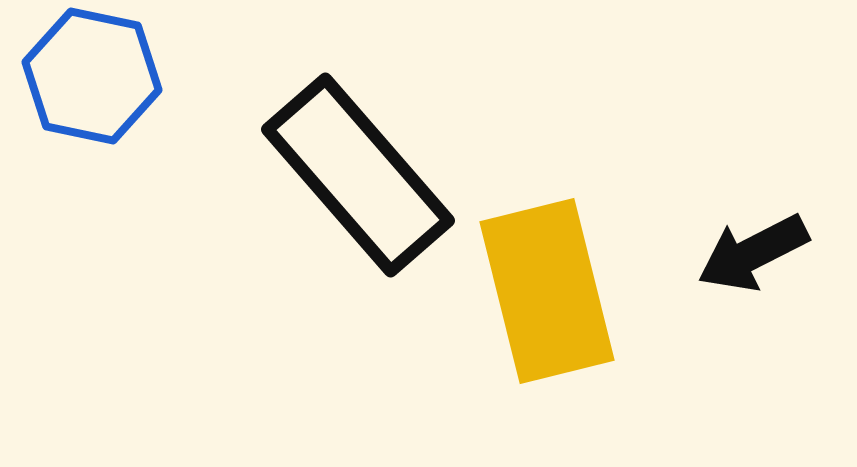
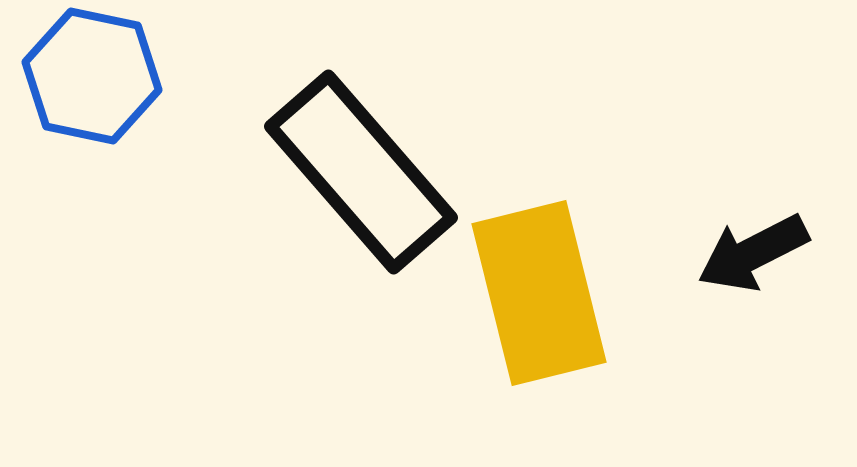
black rectangle: moved 3 px right, 3 px up
yellow rectangle: moved 8 px left, 2 px down
